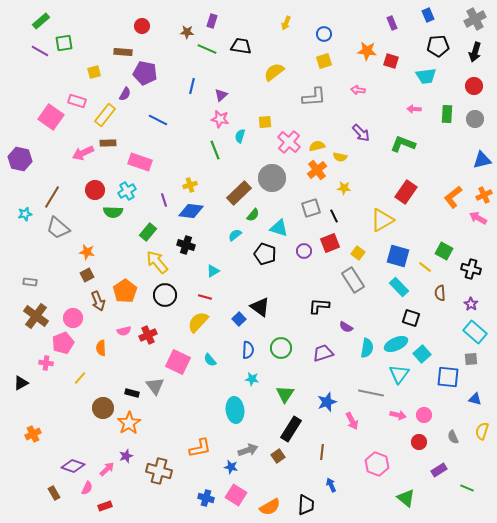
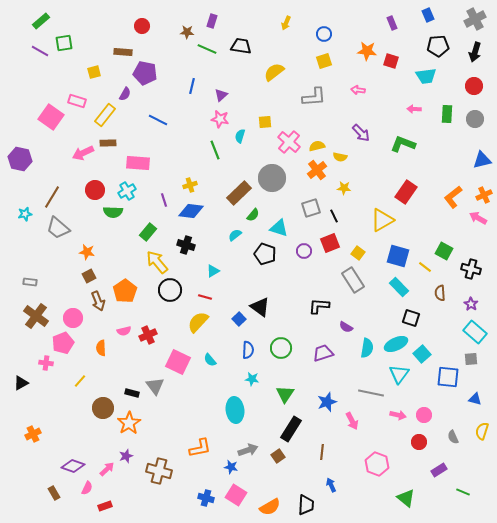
pink rectangle at (140, 162): moved 2 px left, 1 px down; rotated 15 degrees counterclockwise
brown square at (87, 275): moved 2 px right, 1 px down
black circle at (165, 295): moved 5 px right, 5 px up
yellow line at (80, 378): moved 3 px down
green line at (467, 488): moved 4 px left, 4 px down
